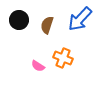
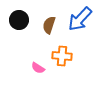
brown semicircle: moved 2 px right
orange cross: moved 1 px left, 2 px up; rotated 18 degrees counterclockwise
pink semicircle: moved 2 px down
